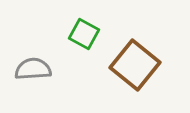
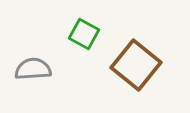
brown square: moved 1 px right
